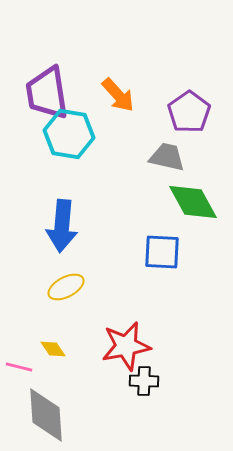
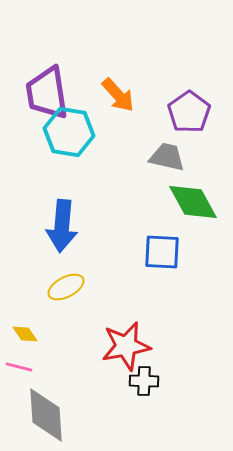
cyan hexagon: moved 2 px up
yellow diamond: moved 28 px left, 15 px up
